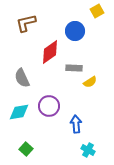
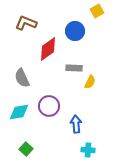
brown L-shape: rotated 35 degrees clockwise
red diamond: moved 2 px left, 3 px up
yellow semicircle: rotated 32 degrees counterclockwise
cyan cross: rotated 24 degrees counterclockwise
